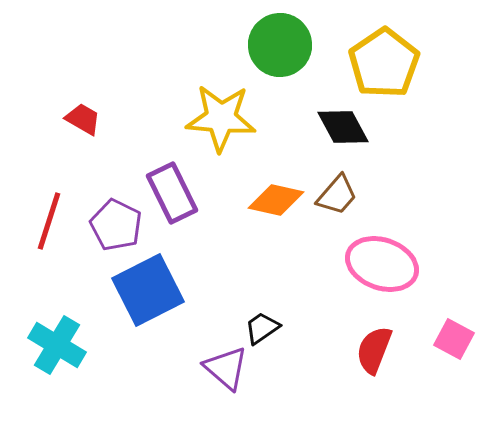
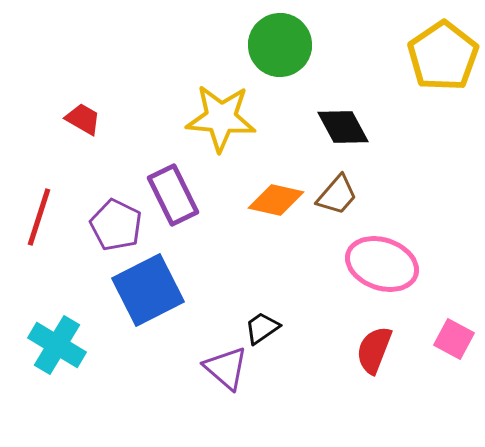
yellow pentagon: moved 59 px right, 7 px up
purple rectangle: moved 1 px right, 2 px down
red line: moved 10 px left, 4 px up
